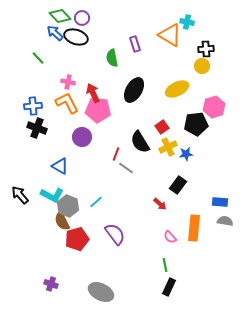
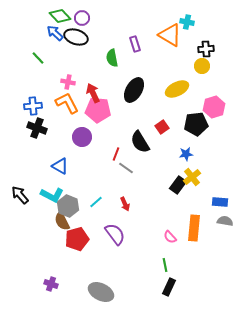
yellow cross at (168, 147): moved 24 px right, 30 px down; rotated 12 degrees counterclockwise
red arrow at (160, 204): moved 35 px left; rotated 24 degrees clockwise
